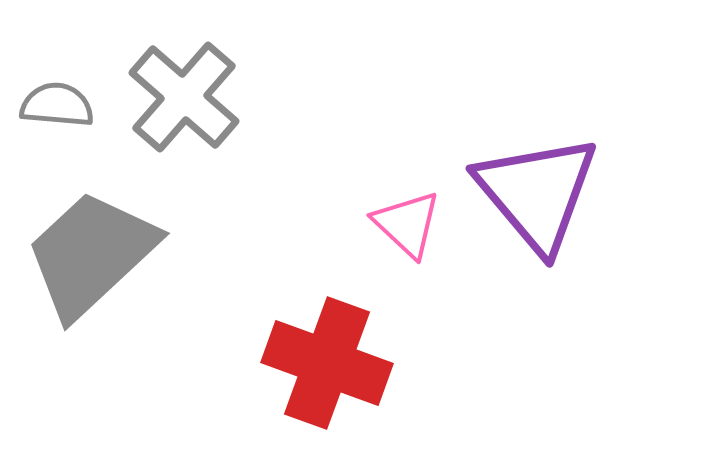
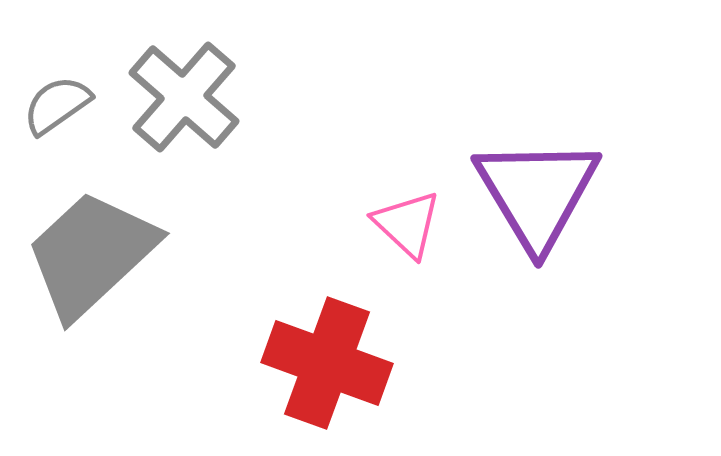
gray semicircle: rotated 40 degrees counterclockwise
purple triangle: rotated 9 degrees clockwise
